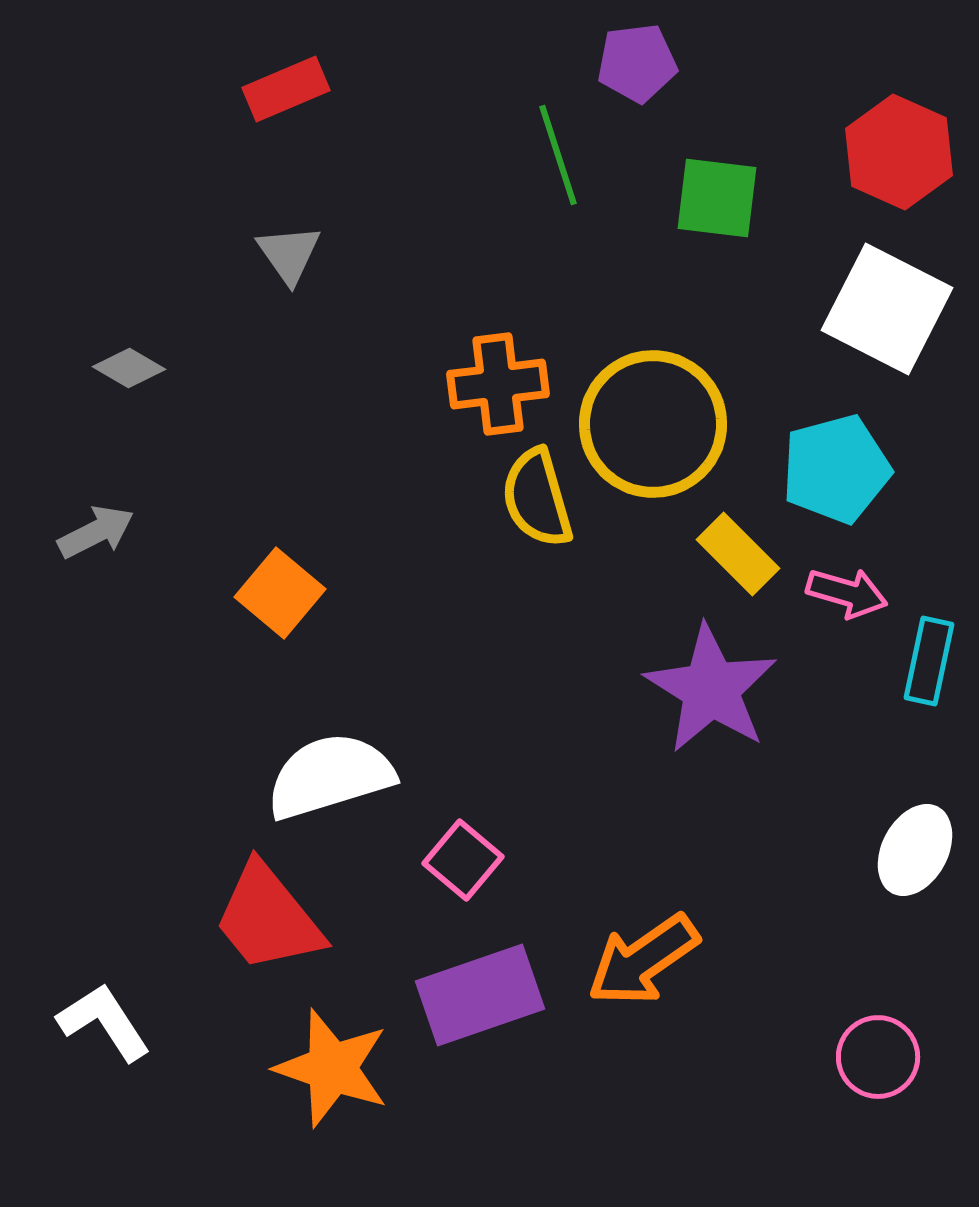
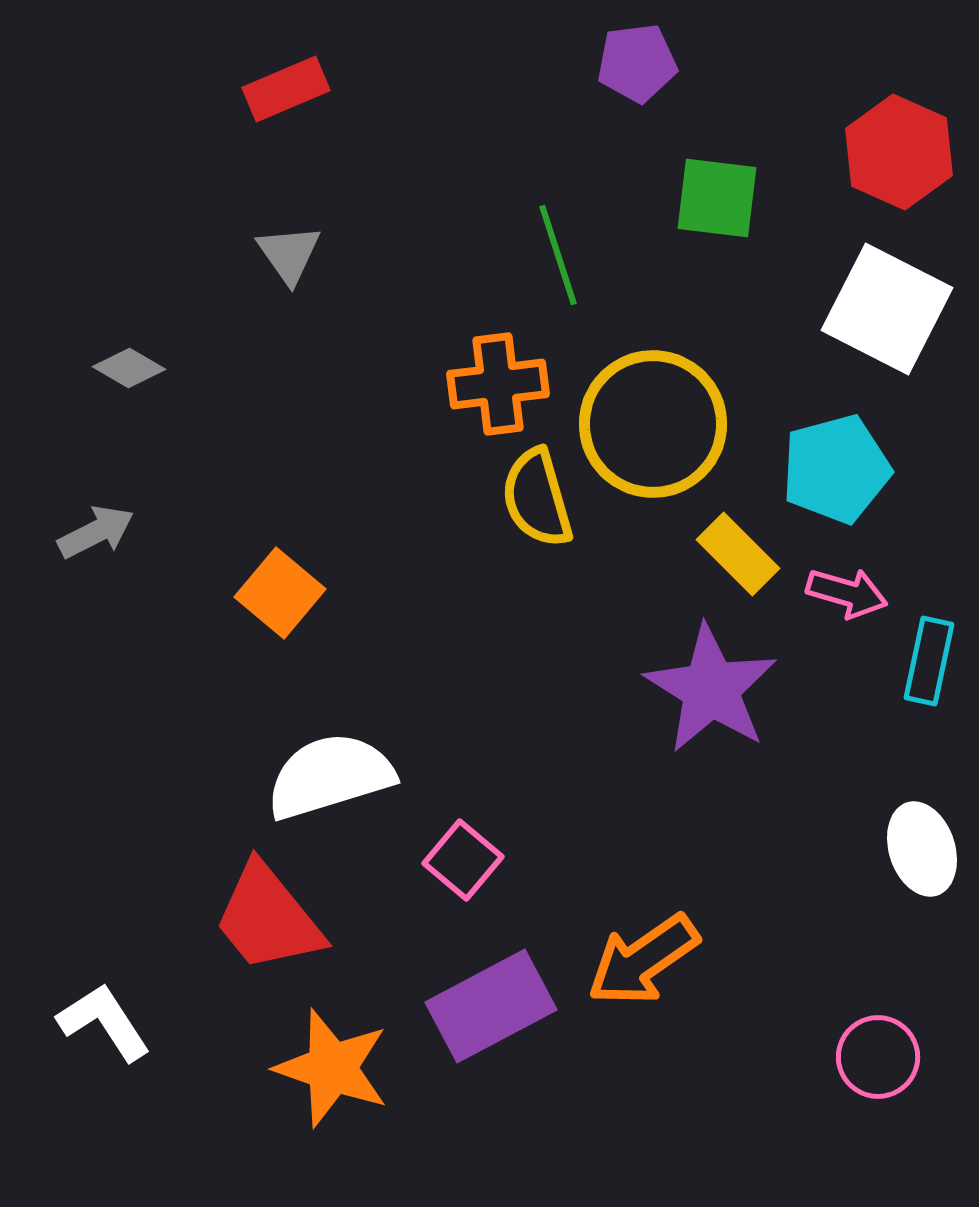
green line: moved 100 px down
white ellipse: moved 7 px right, 1 px up; rotated 46 degrees counterclockwise
purple rectangle: moved 11 px right, 11 px down; rotated 9 degrees counterclockwise
